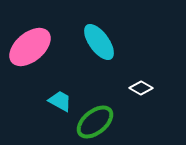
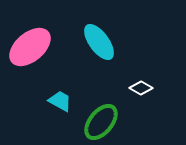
green ellipse: moved 6 px right; rotated 12 degrees counterclockwise
